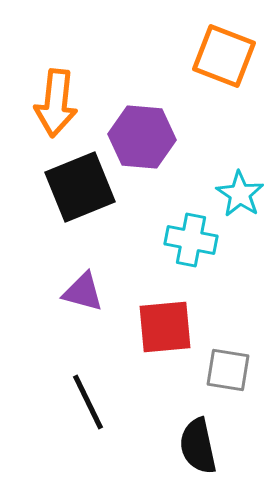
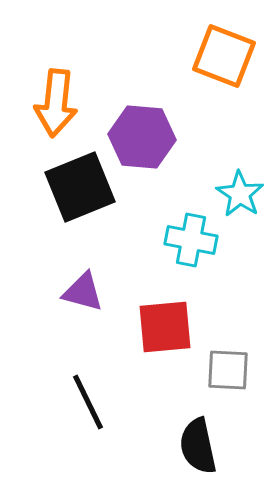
gray square: rotated 6 degrees counterclockwise
